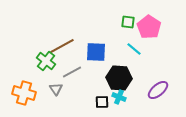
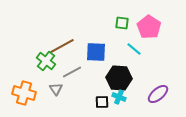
green square: moved 6 px left, 1 px down
purple ellipse: moved 4 px down
